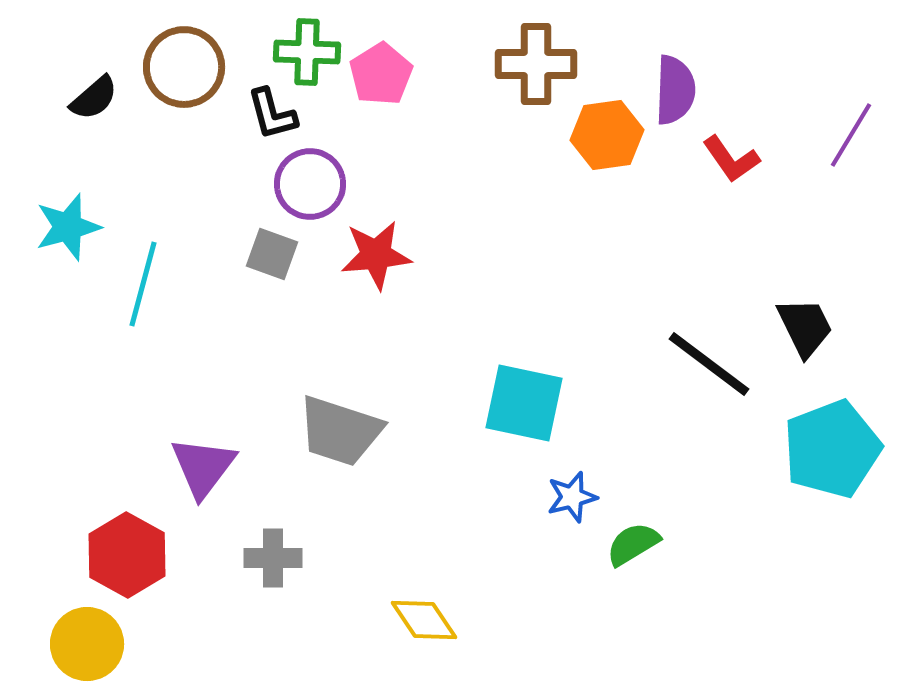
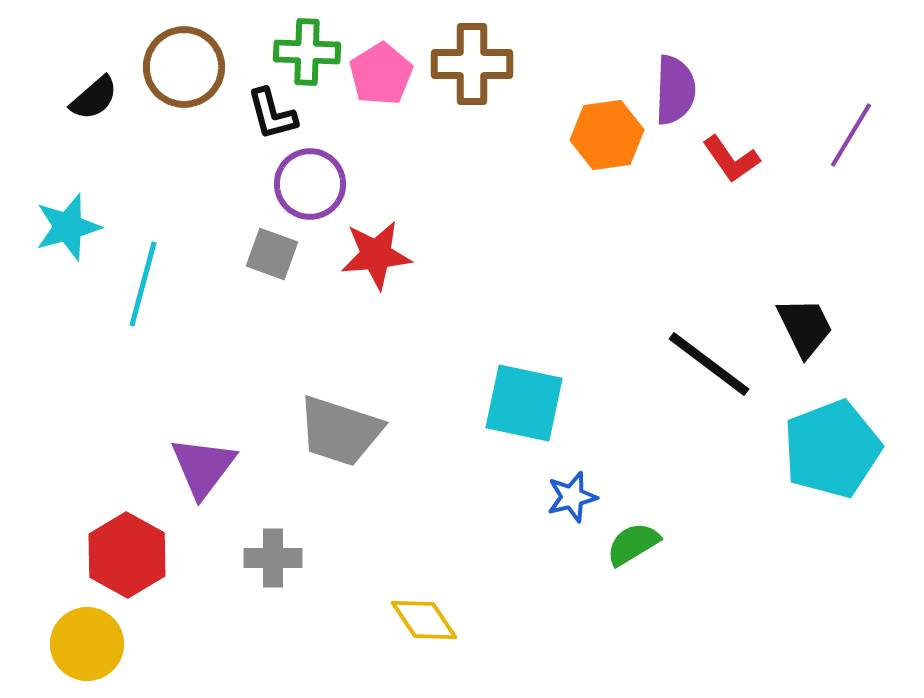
brown cross: moved 64 px left
